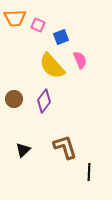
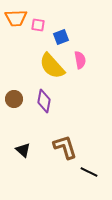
orange trapezoid: moved 1 px right
pink square: rotated 16 degrees counterclockwise
pink semicircle: rotated 12 degrees clockwise
purple diamond: rotated 25 degrees counterclockwise
black triangle: rotated 35 degrees counterclockwise
black line: rotated 66 degrees counterclockwise
